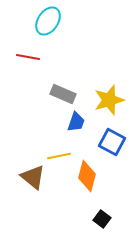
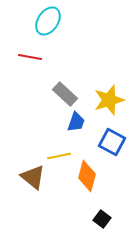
red line: moved 2 px right
gray rectangle: moved 2 px right; rotated 20 degrees clockwise
